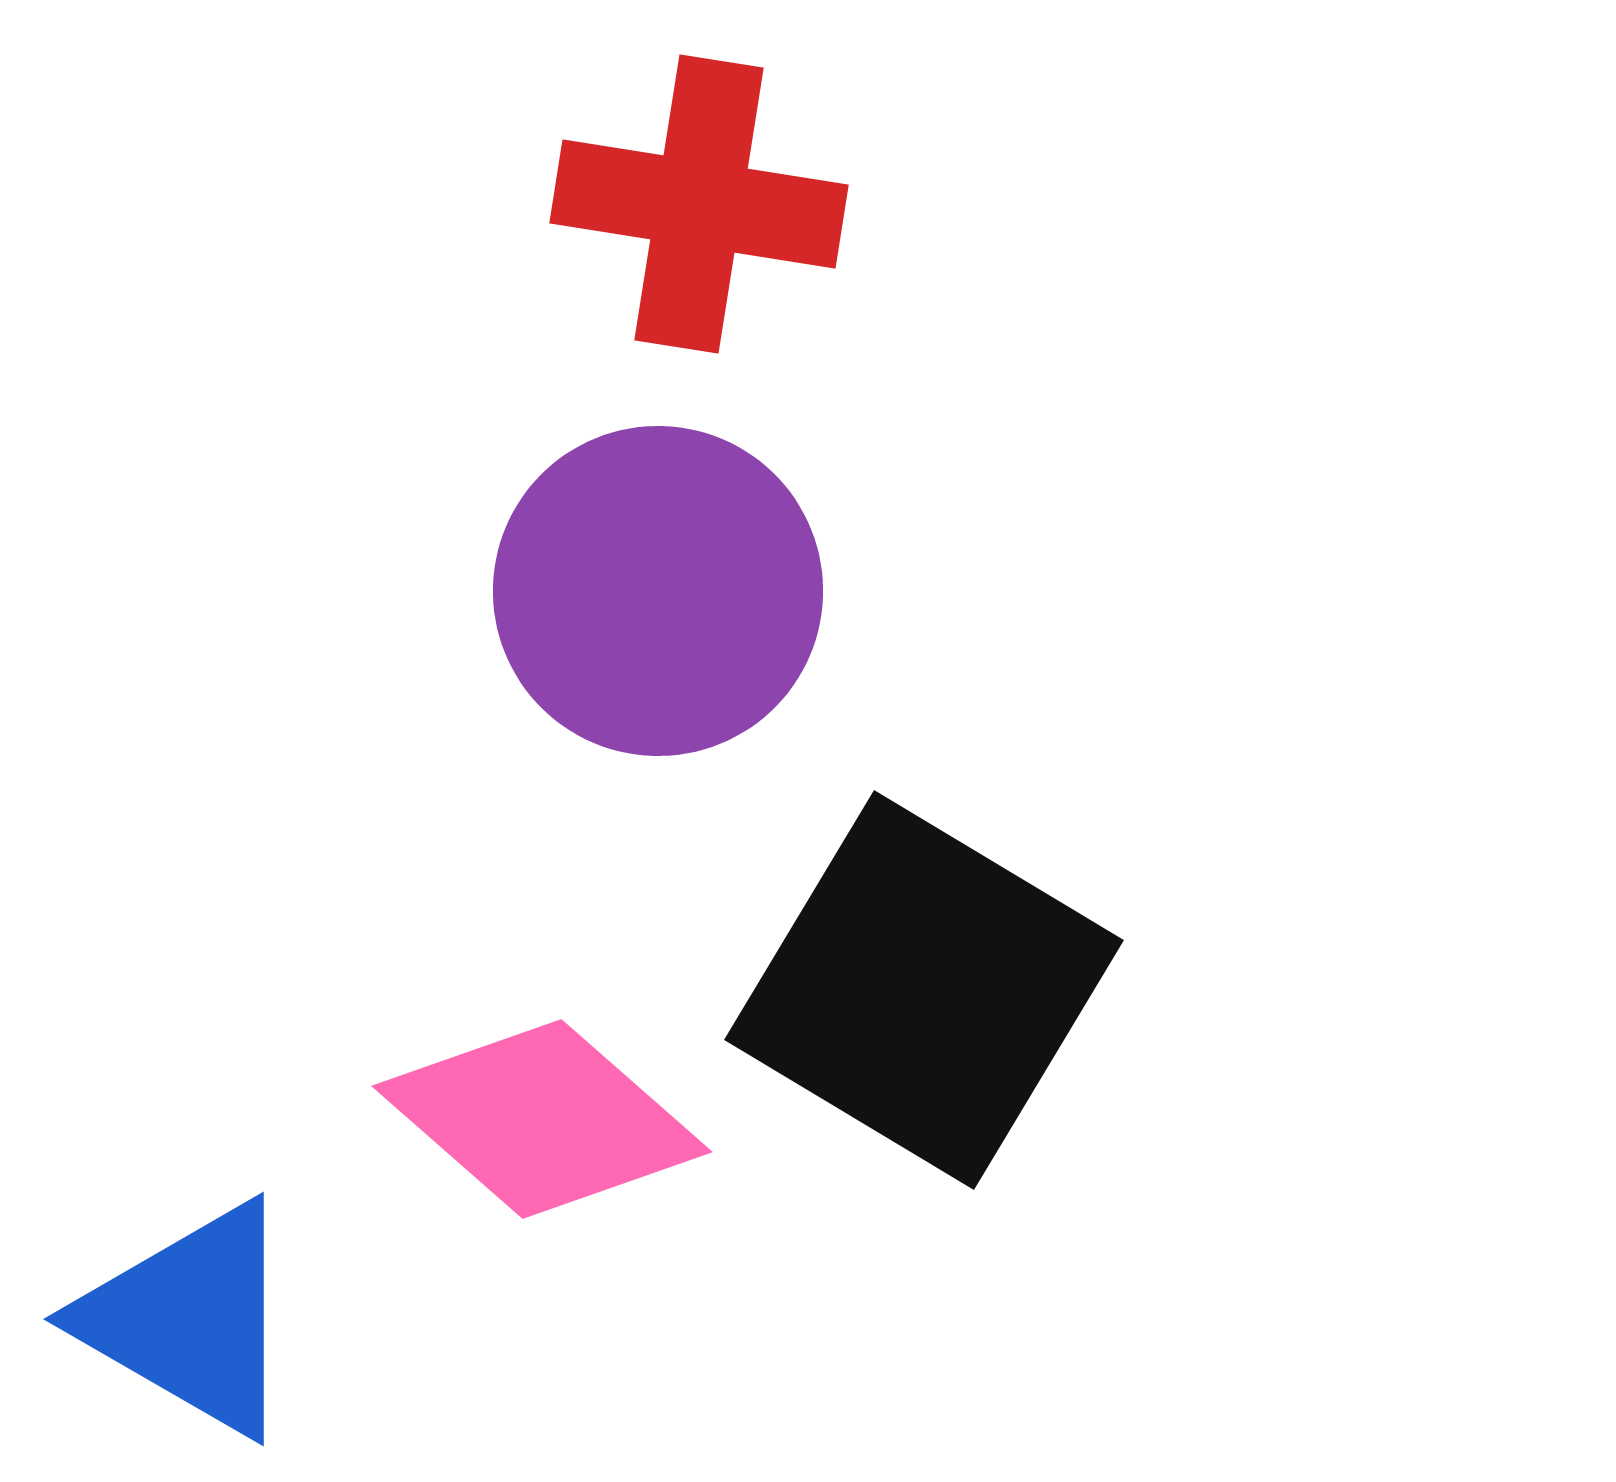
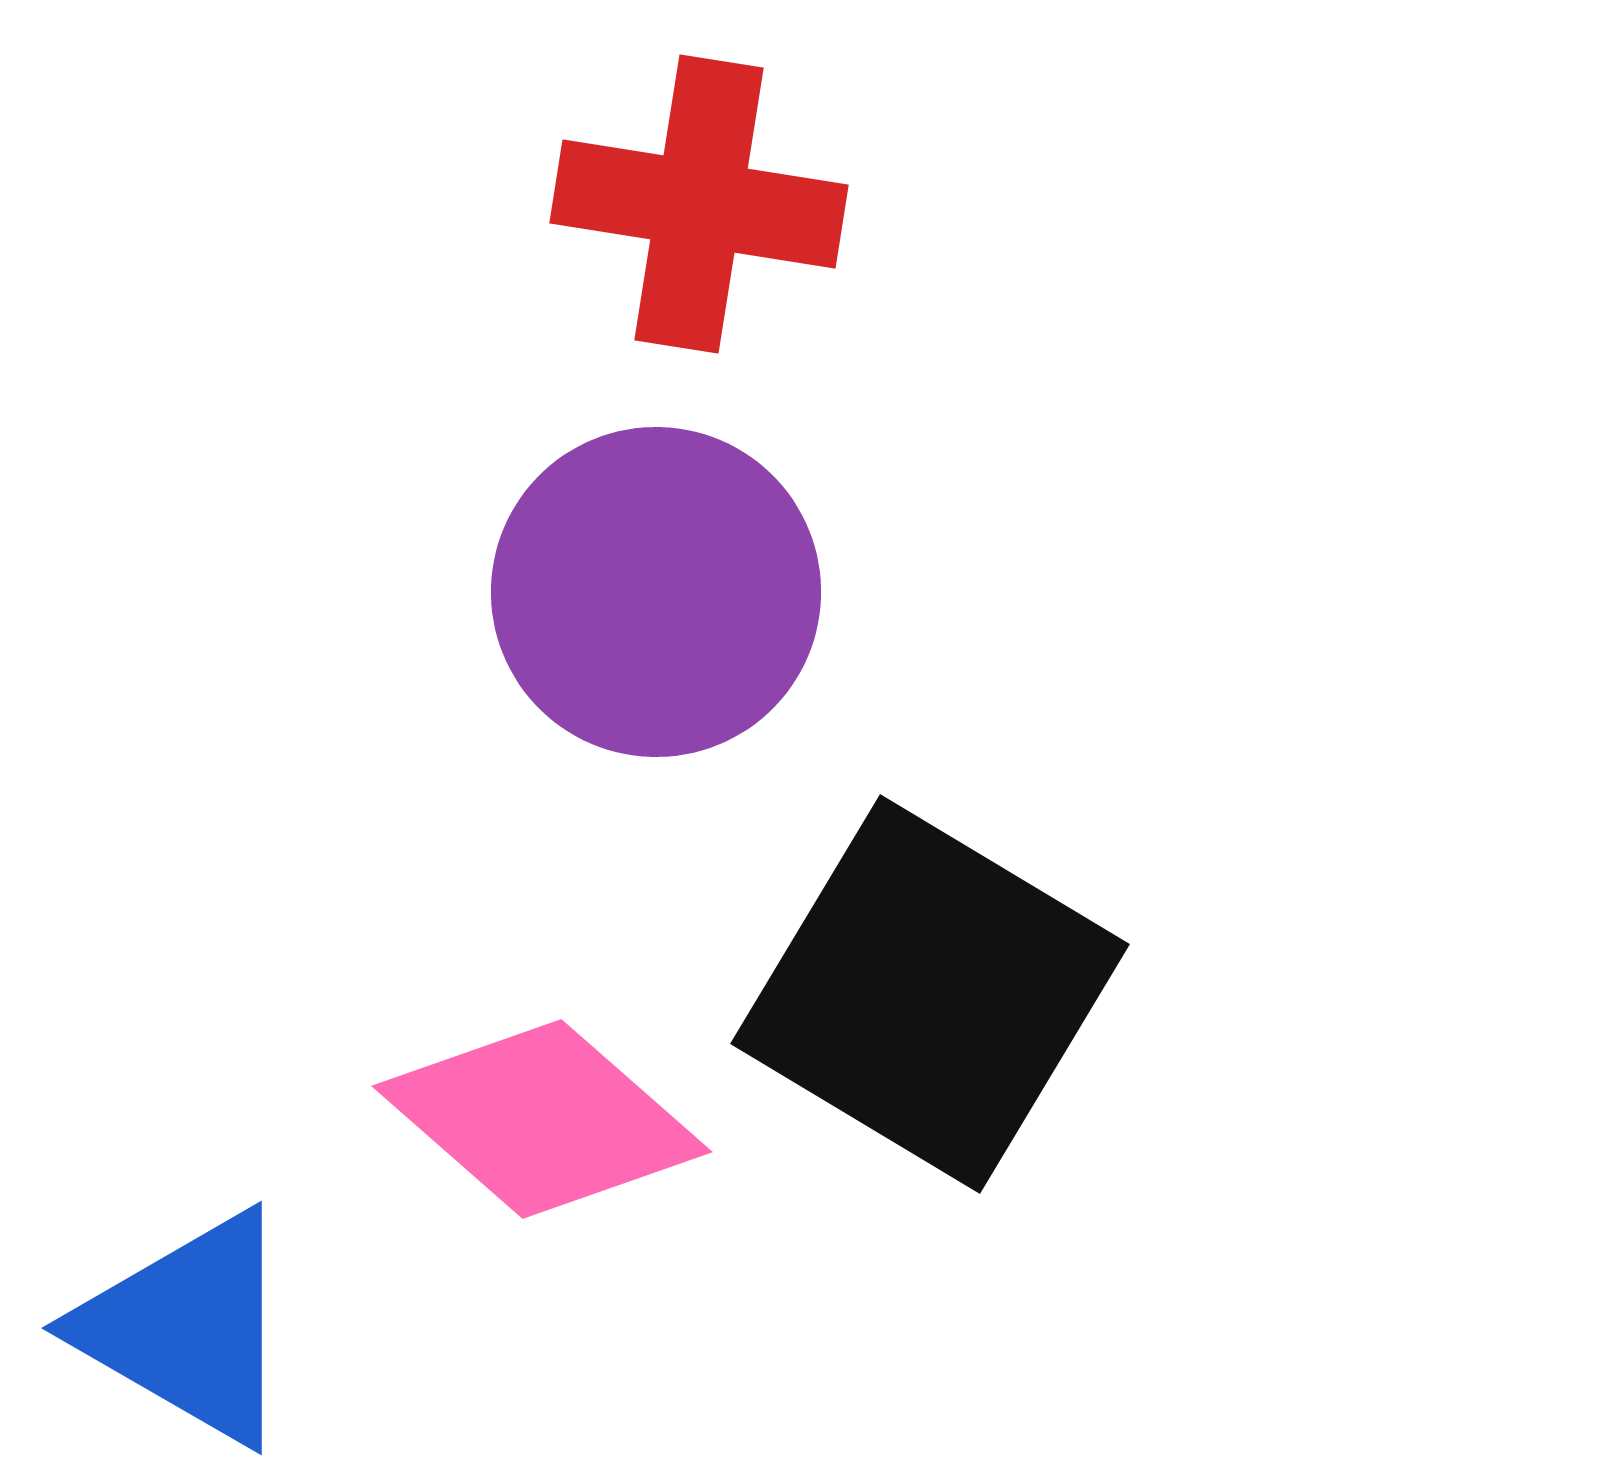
purple circle: moved 2 px left, 1 px down
black square: moved 6 px right, 4 px down
blue triangle: moved 2 px left, 9 px down
